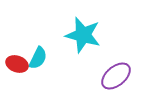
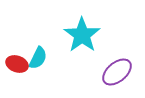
cyan star: moved 1 px left; rotated 21 degrees clockwise
purple ellipse: moved 1 px right, 4 px up
